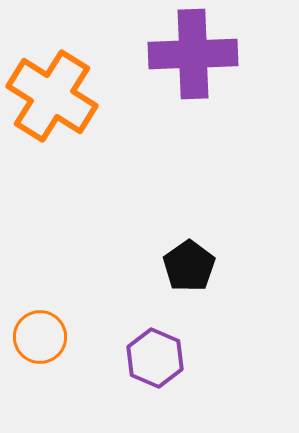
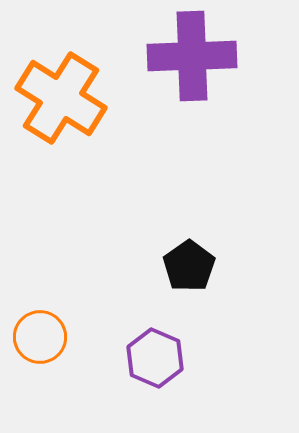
purple cross: moved 1 px left, 2 px down
orange cross: moved 9 px right, 2 px down
